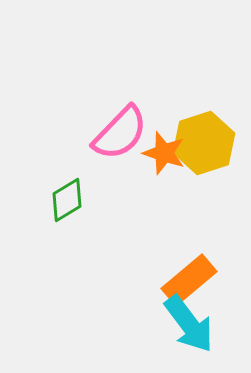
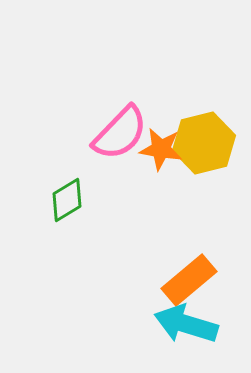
yellow hexagon: rotated 4 degrees clockwise
orange star: moved 3 px left, 4 px up; rotated 9 degrees counterclockwise
cyan arrow: moved 3 px left; rotated 144 degrees clockwise
